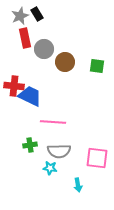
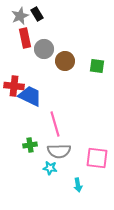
brown circle: moved 1 px up
pink line: moved 2 px right, 2 px down; rotated 70 degrees clockwise
